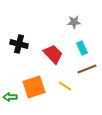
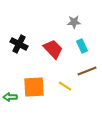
black cross: rotated 12 degrees clockwise
cyan rectangle: moved 2 px up
red trapezoid: moved 5 px up
brown line: moved 2 px down
orange square: rotated 15 degrees clockwise
